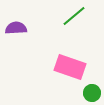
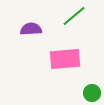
purple semicircle: moved 15 px right, 1 px down
pink rectangle: moved 5 px left, 8 px up; rotated 24 degrees counterclockwise
